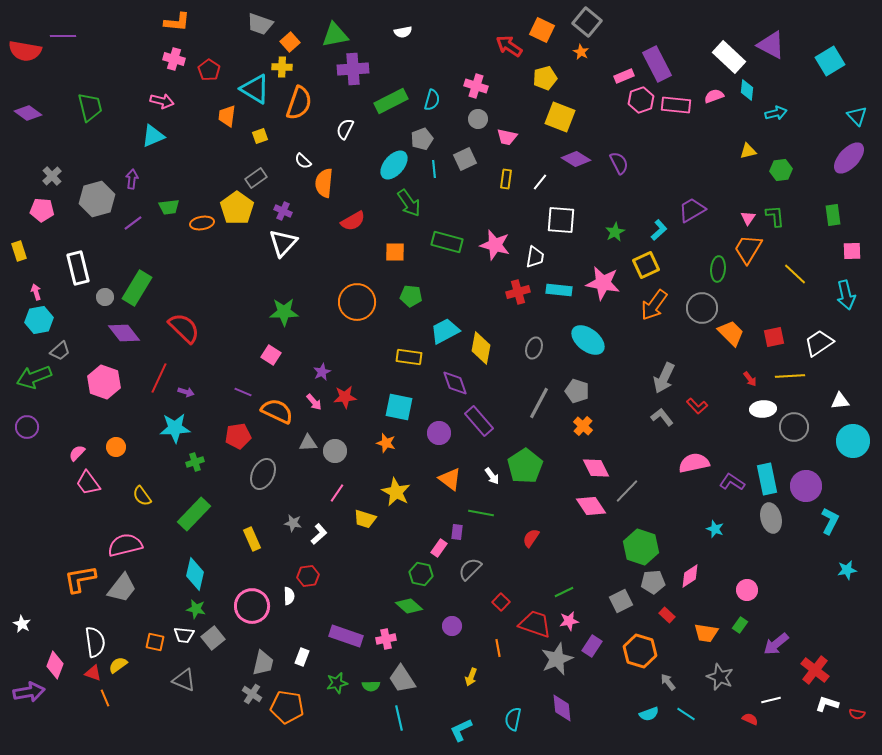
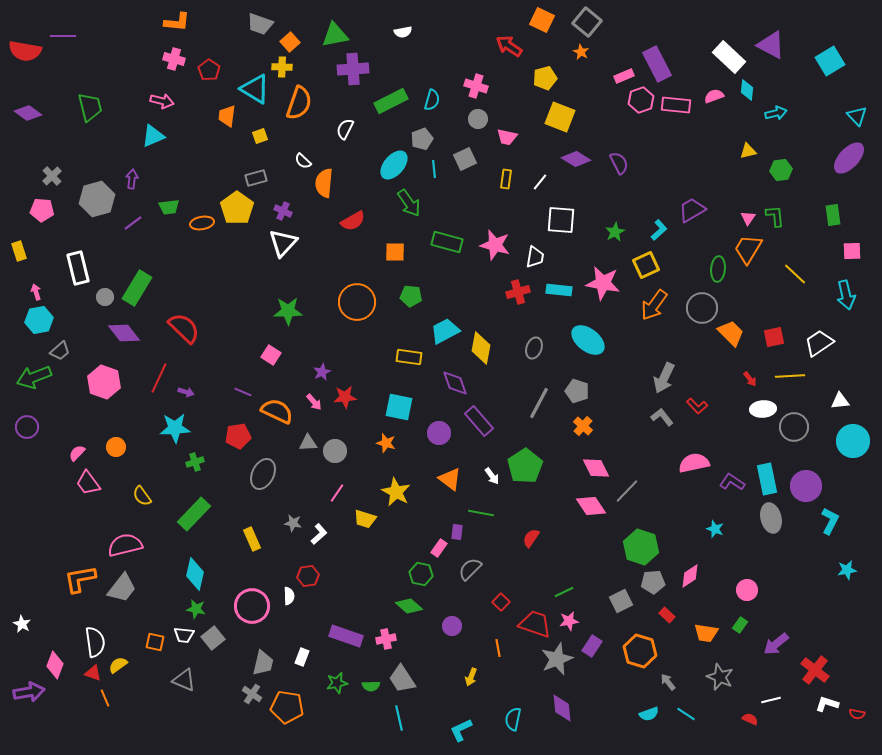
orange square at (542, 30): moved 10 px up
gray rectangle at (256, 178): rotated 20 degrees clockwise
green star at (284, 312): moved 4 px right, 1 px up
